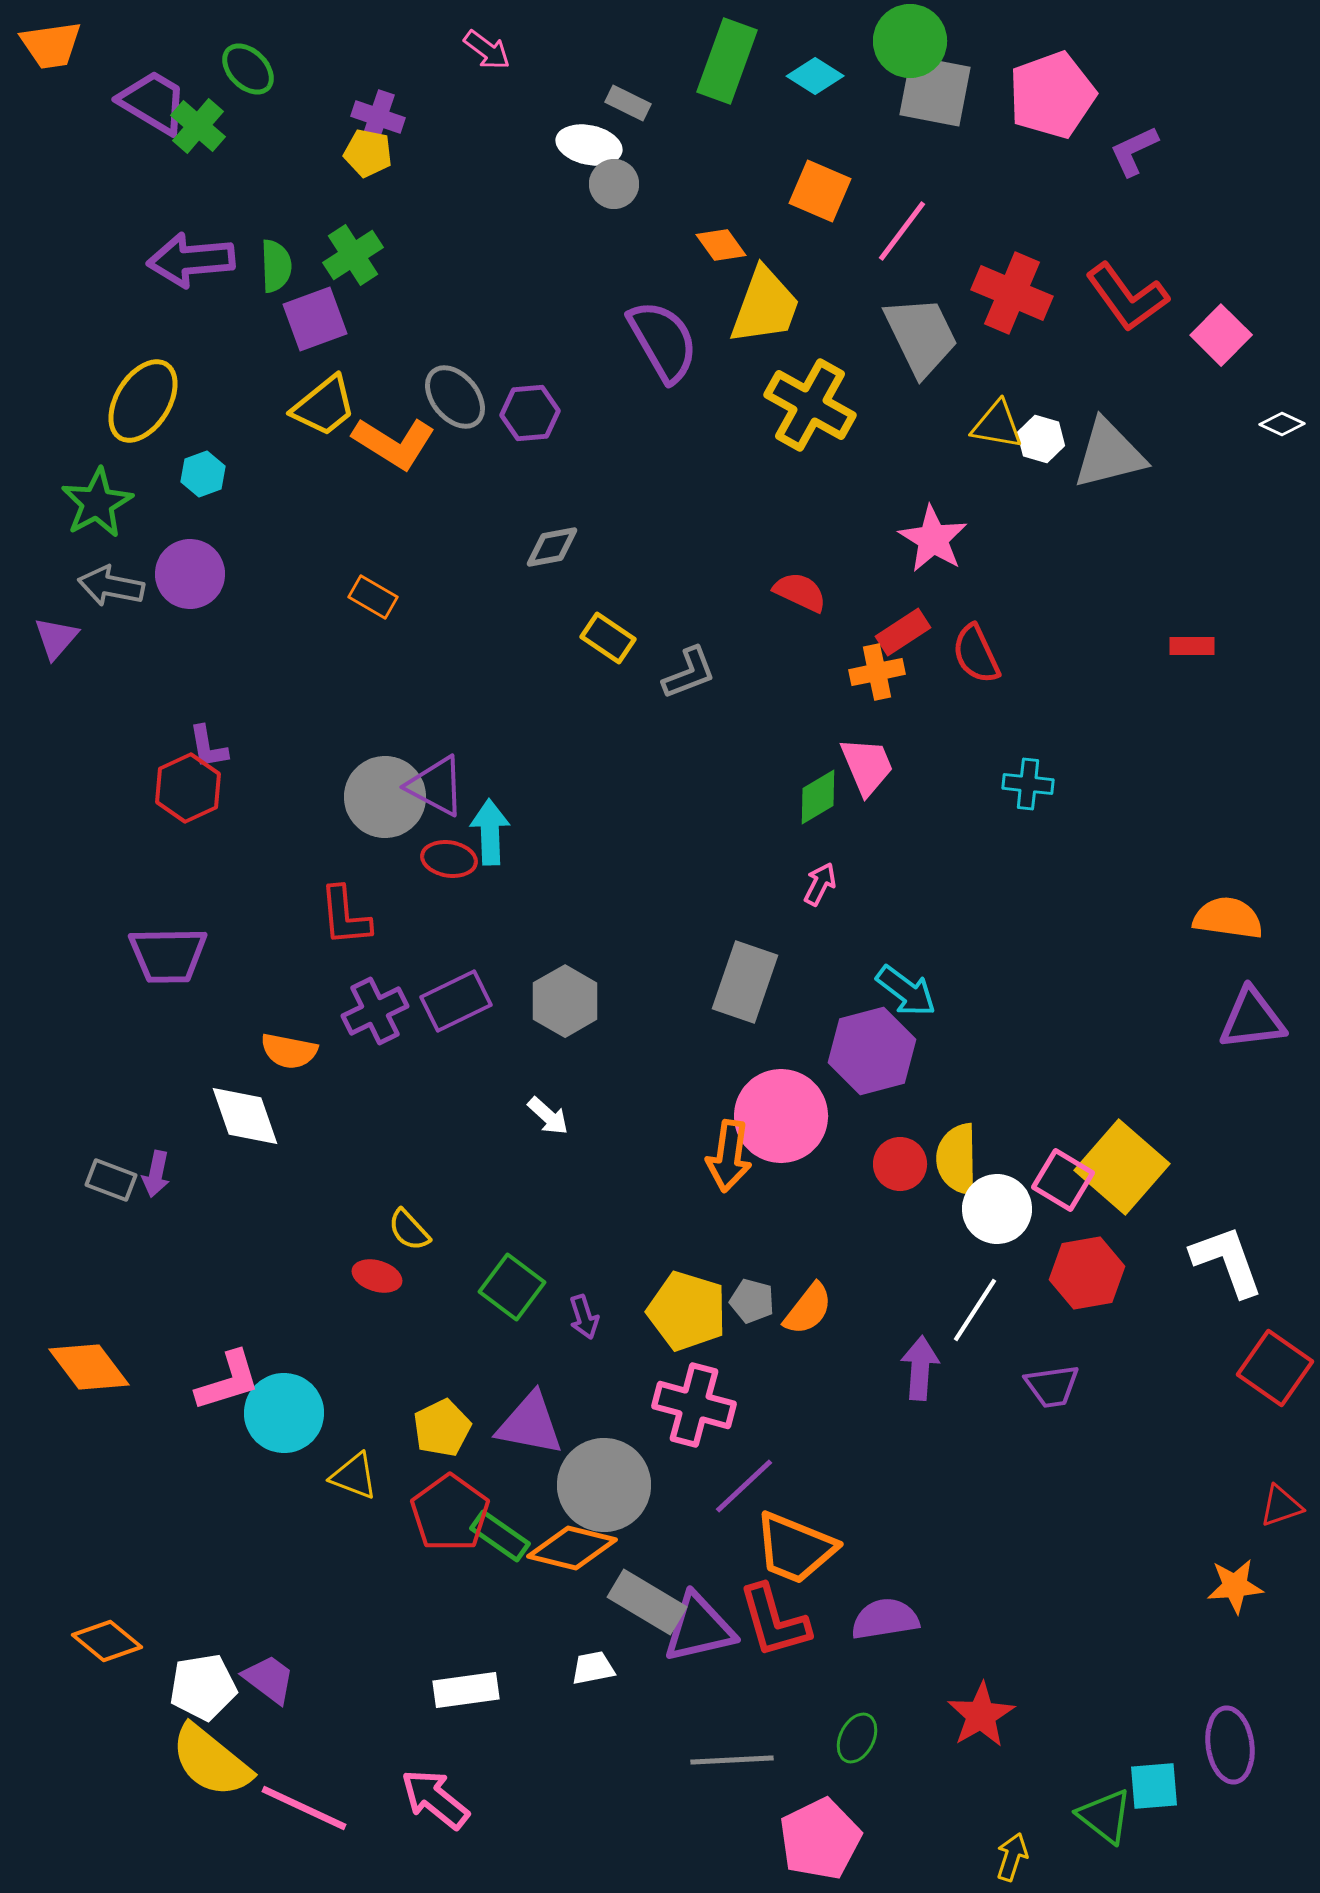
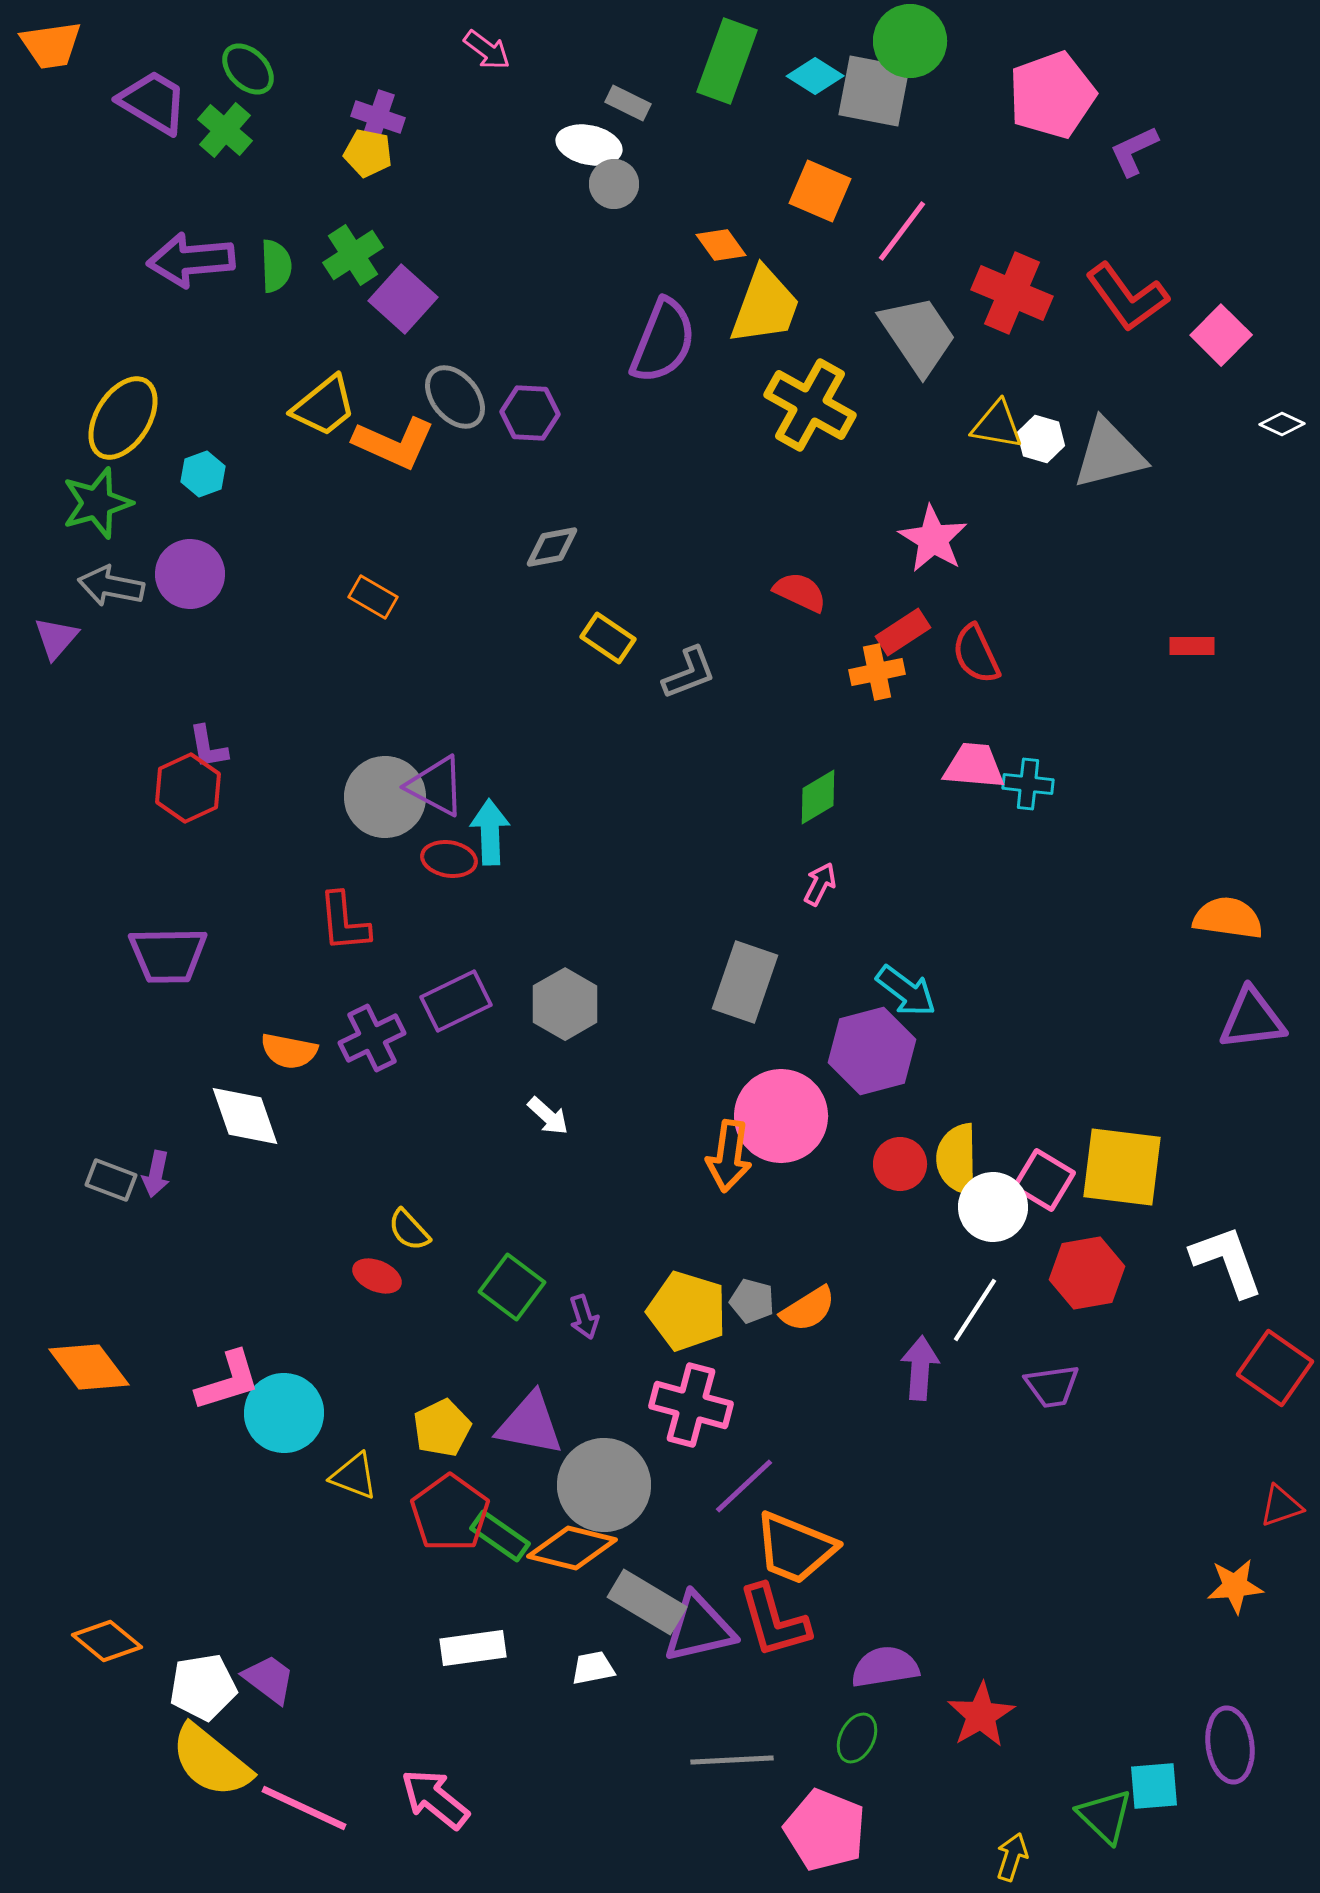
gray square at (935, 91): moved 61 px left
green cross at (198, 126): moved 27 px right, 4 px down
purple square at (315, 319): moved 88 px right, 20 px up; rotated 28 degrees counterclockwise
gray trapezoid at (921, 336): moved 3 px left, 1 px up; rotated 8 degrees counterclockwise
purple semicircle at (663, 341): rotated 52 degrees clockwise
yellow ellipse at (143, 401): moved 20 px left, 17 px down
purple hexagon at (530, 413): rotated 8 degrees clockwise
orange L-shape at (394, 443): rotated 8 degrees counterclockwise
green star at (97, 503): rotated 12 degrees clockwise
pink trapezoid at (867, 766): moved 107 px right; rotated 62 degrees counterclockwise
red L-shape at (345, 916): moved 1 px left, 6 px down
gray hexagon at (565, 1001): moved 3 px down
purple cross at (375, 1011): moved 3 px left, 27 px down
yellow square at (1122, 1167): rotated 34 degrees counterclockwise
pink square at (1063, 1180): moved 19 px left
white circle at (997, 1209): moved 4 px left, 2 px up
red ellipse at (377, 1276): rotated 6 degrees clockwise
orange semicircle at (808, 1309): rotated 20 degrees clockwise
pink cross at (694, 1405): moved 3 px left
purple semicircle at (885, 1619): moved 48 px down
white rectangle at (466, 1690): moved 7 px right, 42 px up
green triangle at (1105, 1816): rotated 6 degrees clockwise
pink pentagon at (820, 1839): moved 5 px right, 9 px up; rotated 24 degrees counterclockwise
